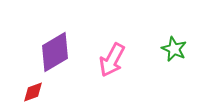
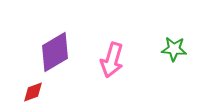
green star: rotated 20 degrees counterclockwise
pink arrow: rotated 12 degrees counterclockwise
